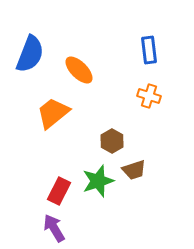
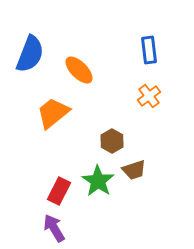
orange cross: rotated 35 degrees clockwise
green star: rotated 20 degrees counterclockwise
